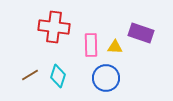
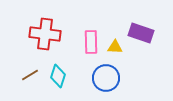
red cross: moved 9 px left, 7 px down
pink rectangle: moved 3 px up
